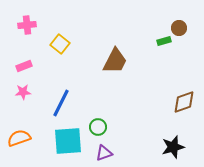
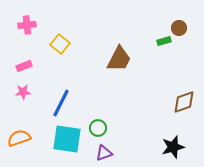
brown trapezoid: moved 4 px right, 2 px up
green circle: moved 1 px down
cyan square: moved 1 px left, 2 px up; rotated 12 degrees clockwise
